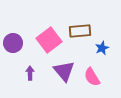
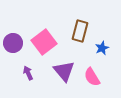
brown rectangle: rotated 70 degrees counterclockwise
pink square: moved 5 px left, 2 px down
purple arrow: moved 2 px left; rotated 24 degrees counterclockwise
